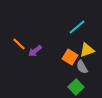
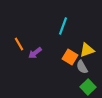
cyan line: moved 14 px left, 1 px up; rotated 30 degrees counterclockwise
orange line: rotated 16 degrees clockwise
purple arrow: moved 2 px down
green square: moved 12 px right
